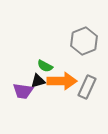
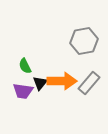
gray hexagon: rotated 12 degrees clockwise
green semicircle: moved 20 px left; rotated 35 degrees clockwise
black triangle: moved 2 px right, 2 px down; rotated 35 degrees counterclockwise
gray rectangle: moved 2 px right, 4 px up; rotated 15 degrees clockwise
